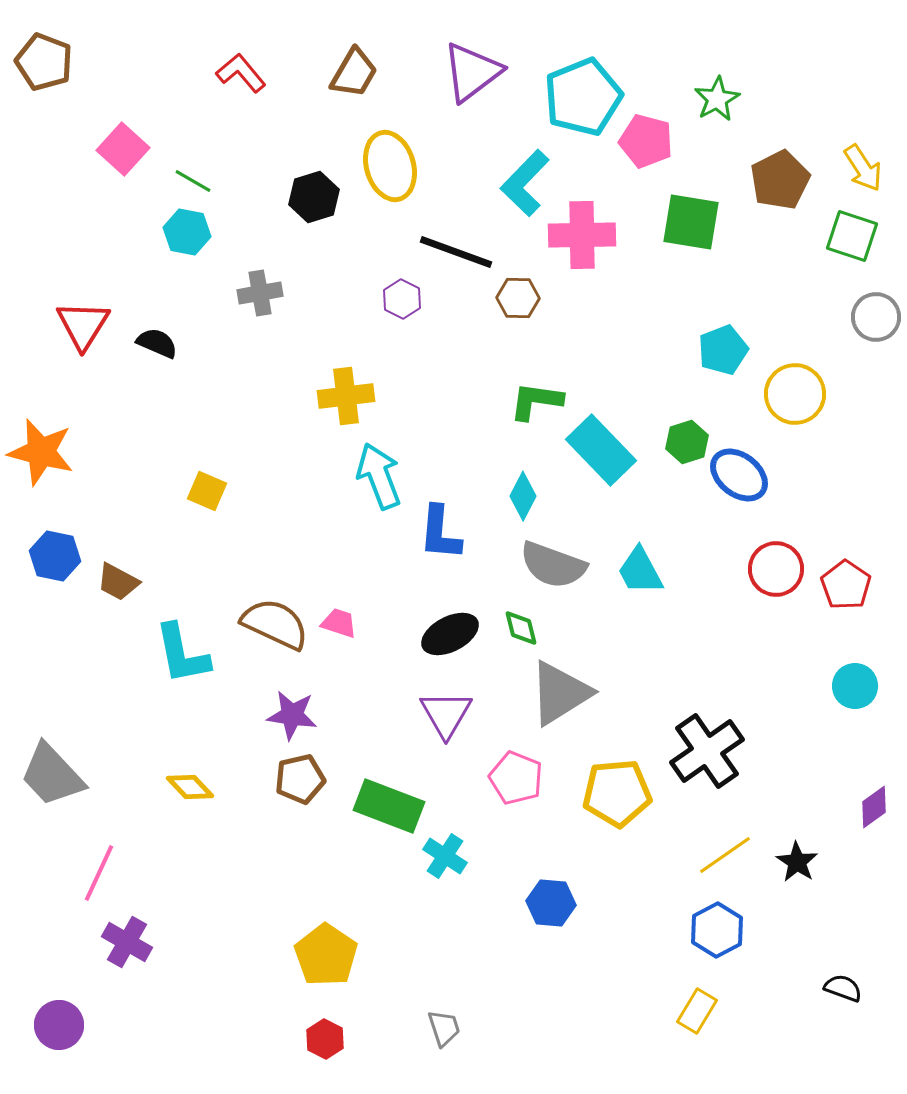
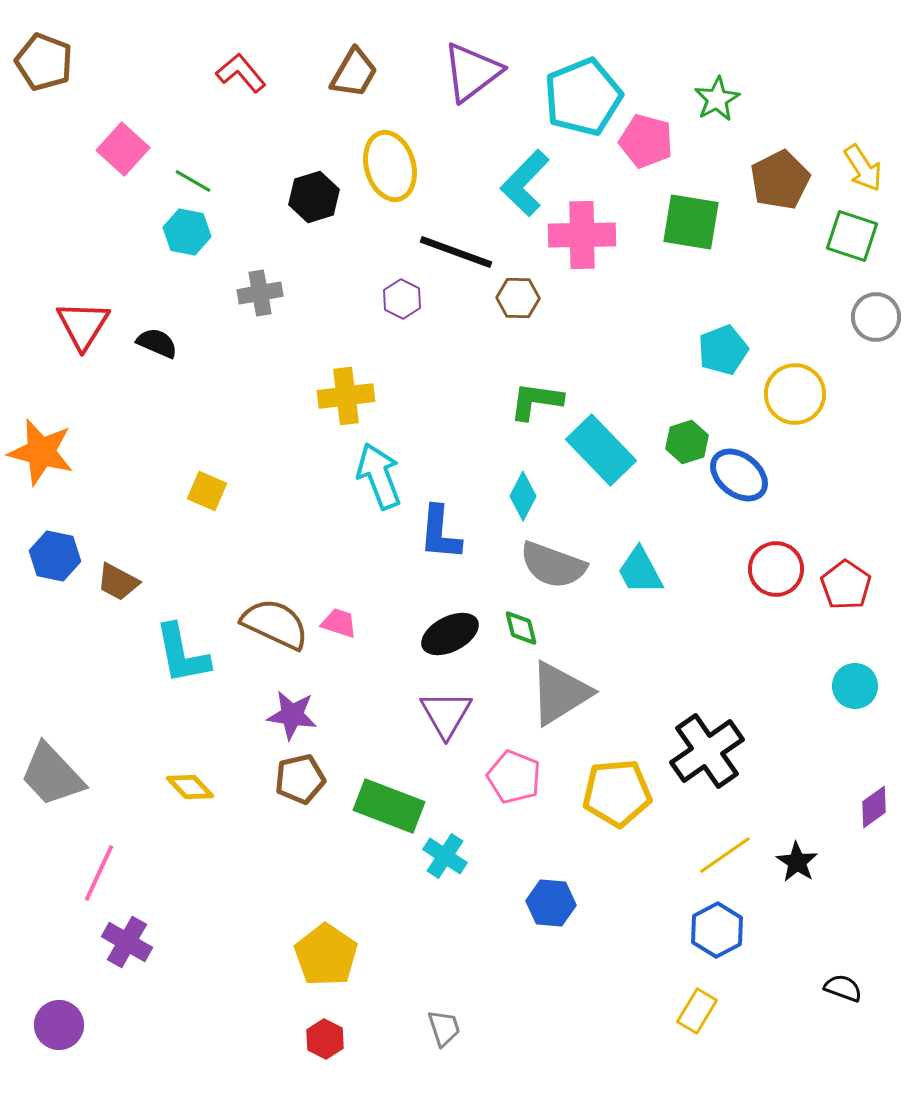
pink pentagon at (516, 778): moved 2 px left, 1 px up
